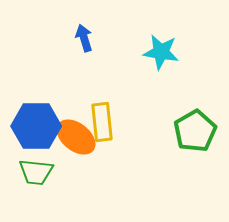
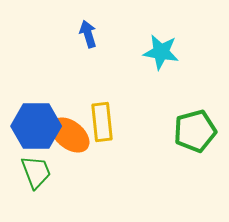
blue arrow: moved 4 px right, 4 px up
green pentagon: rotated 15 degrees clockwise
orange ellipse: moved 6 px left, 2 px up
green trapezoid: rotated 117 degrees counterclockwise
